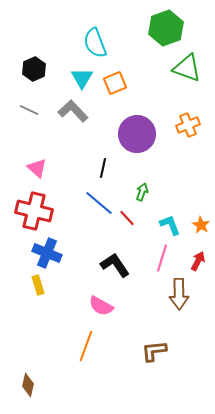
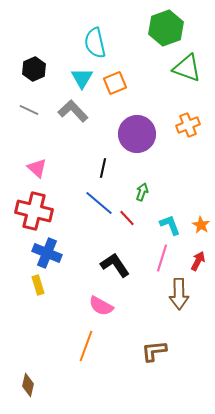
cyan semicircle: rotated 8 degrees clockwise
